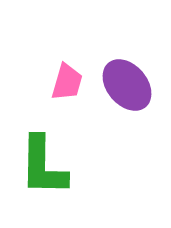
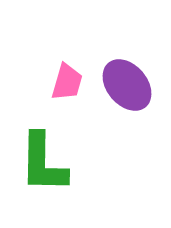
green L-shape: moved 3 px up
